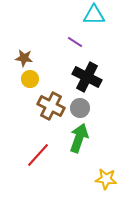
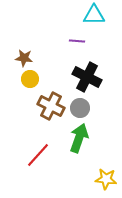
purple line: moved 2 px right, 1 px up; rotated 28 degrees counterclockwise
